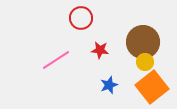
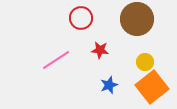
brown circle: moved 6 px left, 23 px up
